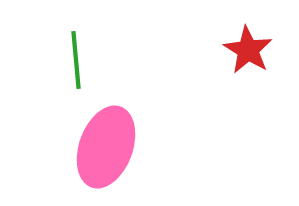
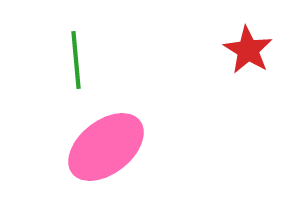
pink ellipse: rotated 32 degrees clockwise
